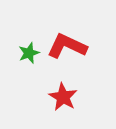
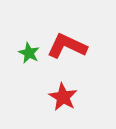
green star: rotated 25 degrees counterclockwise
